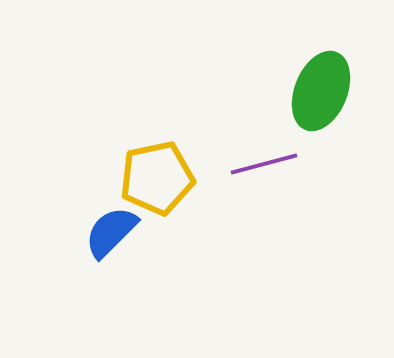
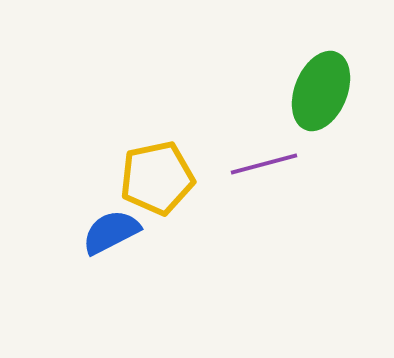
blue semicircle: rotated 18 degrees clockwise
